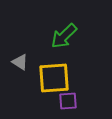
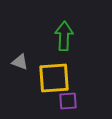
green arrow: rotated 136 degrees clockwise
gray triangle: rotated 12 degrees counterclockwise
